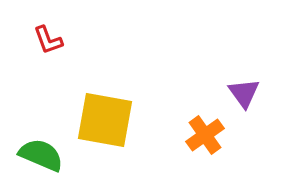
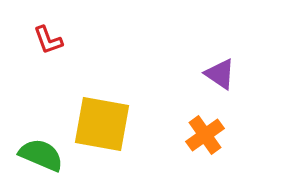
purple triangle: moved 24 px left, 19 px up; rotated 20 degrees counterclockwise
yellow square: moved 3 px left, 4 px down
